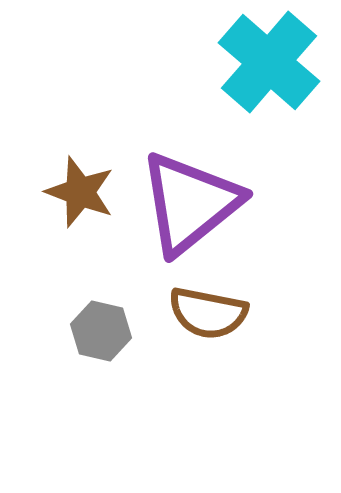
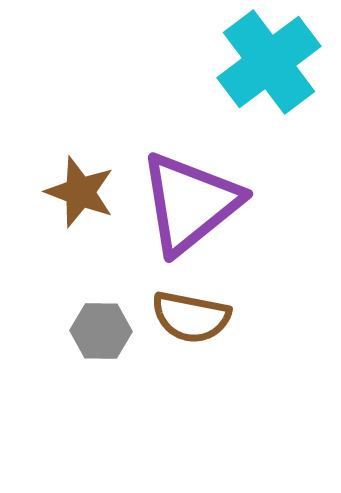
cyan cross: rotated 12 degrees clockwise
brown semicircle: moved 17 px left, 4 px down
gray hexagon: rotated 12 degrees counterclockwise
